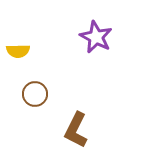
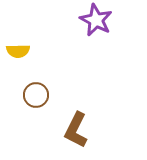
purple star: moved 17 px up
brown circle: moved 1 px right, 1 px down
